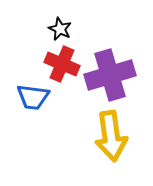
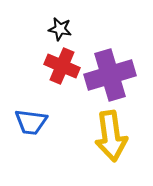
black star: rotated 15 degrees counterclockwise
red cross: moved 2 px down
blue trapezoid: moved 2 px left, 25 px down
